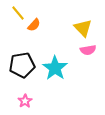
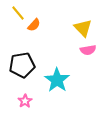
cyan star: moved 2 px right, 12 px down
